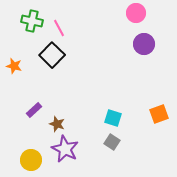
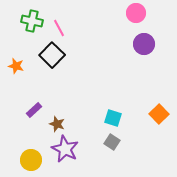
orange star: moved 2 px right
orange square: rotated 24 degrees counterclockwise
